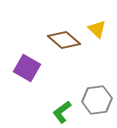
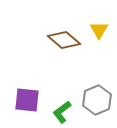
yellow triangle: moved 2 px right, 1 px down; rotated 18 degrees clockwise
purple square: moved 32 px down; rotated 24 degrees counterclockwise
gray hexagon: rotated 16 degrees counterclockwise
